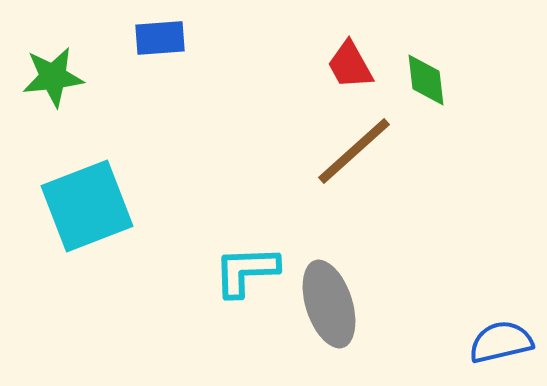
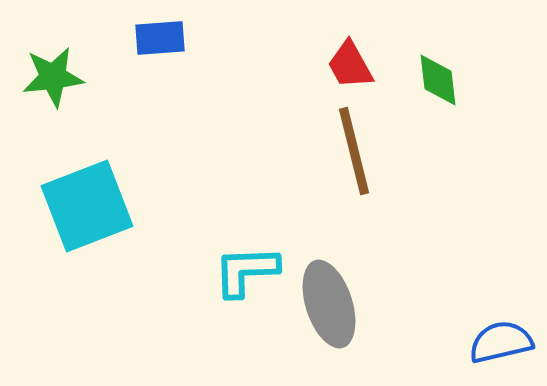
green diamond: moved 12 px right
brown line: rotated 62 degrees counterclockwise
